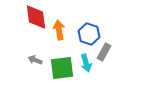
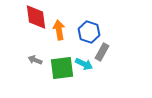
blue hexagon: moved 2 px up
gray rectangle: moved 2 px left
cyan arrow: moved 2 px left, 1 px down; rotated 48 degrees counterclockwise
